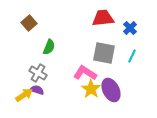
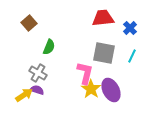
pink L-shape: rotated 70 degrees clockwise
